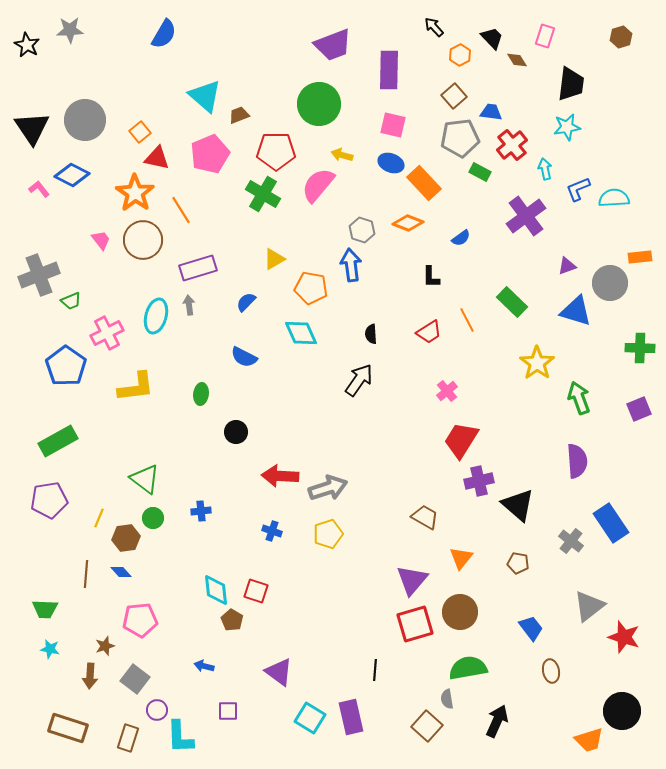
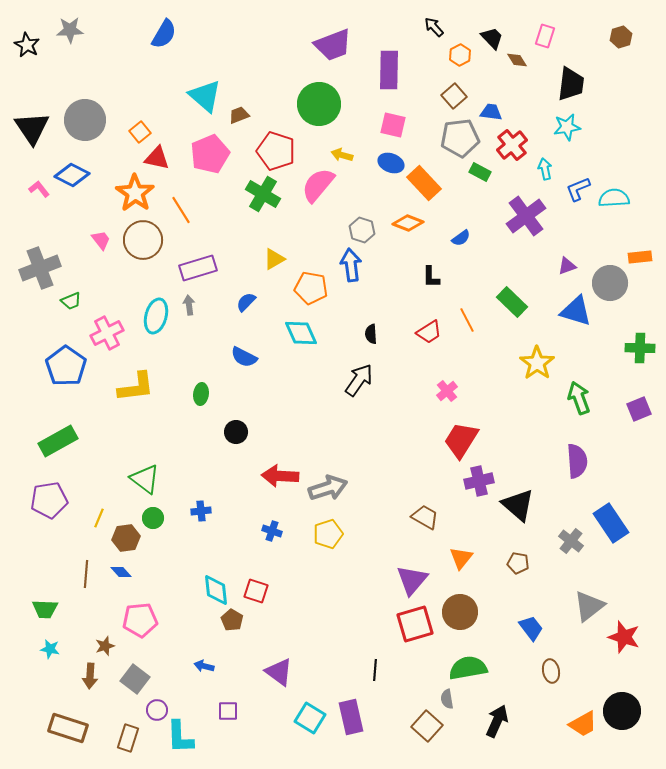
red pentagon at (276, 151): rotated 18 degrees clockwise
gray cross at (39, 275): moved 1 px right, 7 px up
orange trapezoid at (589, 740): moved 6 px left, 16 px up; rotated 12 degrees counterclockwise
